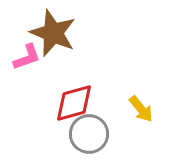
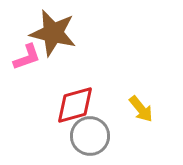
brown star: rotated 9 degrees counterclockwise
red diamond: moved 1 px right, 2 px down
gray circle: moved 1 px right, 2 px down
